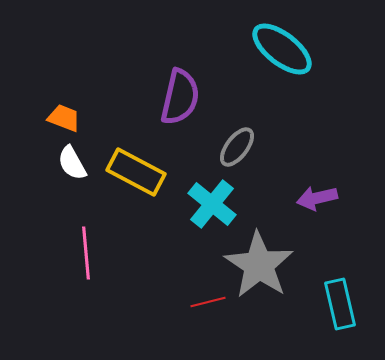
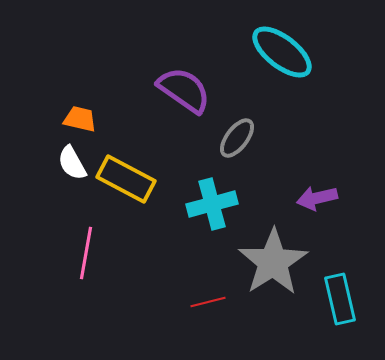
cyan ellipse: moved 3 px down
purple semicircle: moved 4 px right, 7 px up; rotated 68 degrees counterclockwise
orange trapezoid: moved 16 px right, 1 px down; rotated 8 degrees counterclockwise
gray ellipse: moved 9 px up
yellow rectangle: moved 10 px left, 7 px down
cyan cross: rotated 36 degrees clockwise
pink line: rotated 15 degrees clockwise
gray star: moved 14 px right, 3 px up; rotated 6 degrees clockwise
cyan rectangle: moved 5 px up
